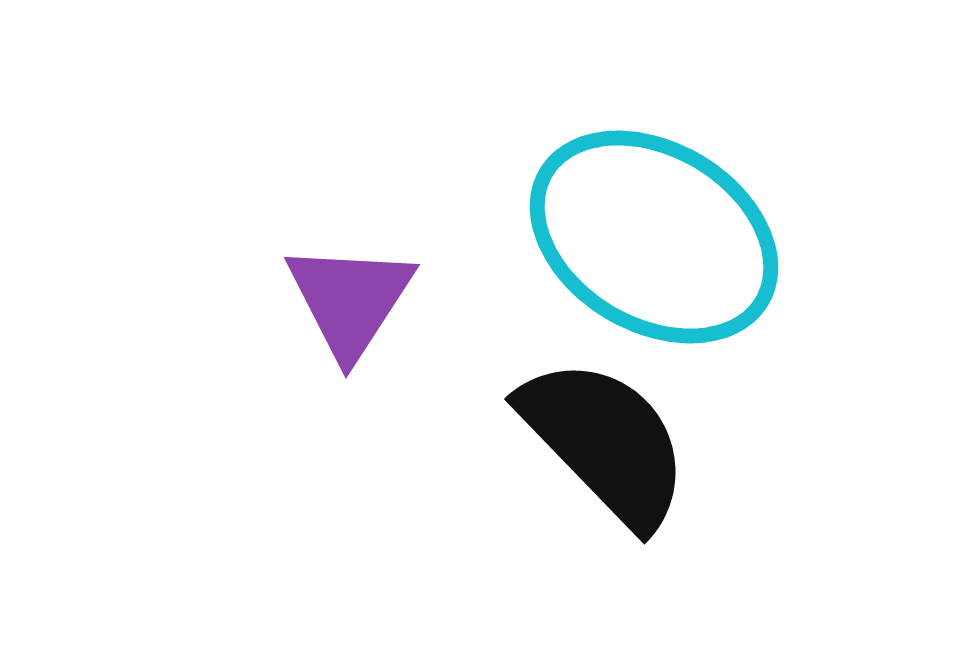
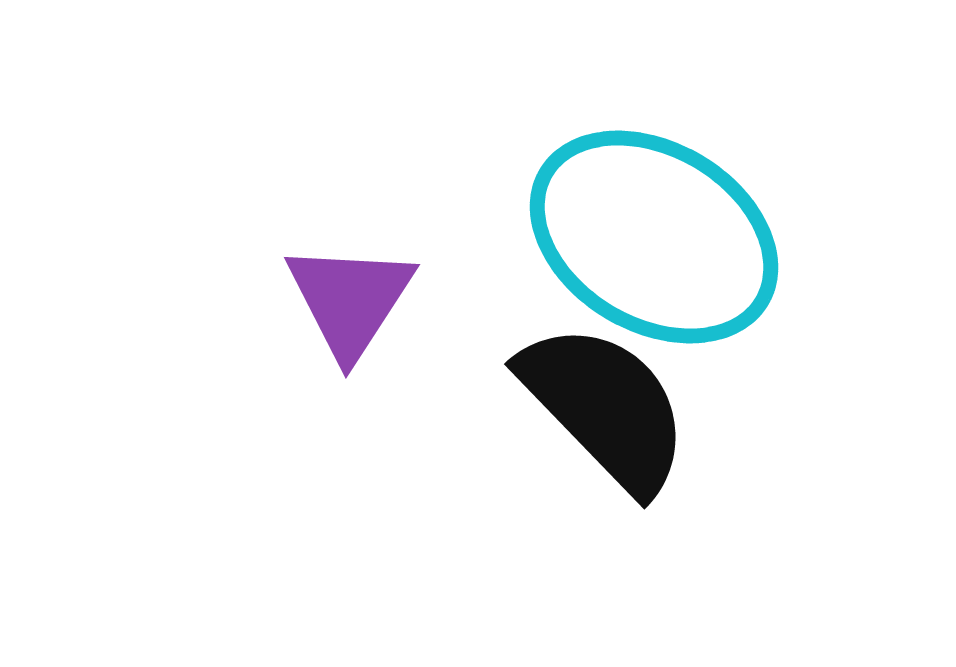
black semicircle: moved 35 px up
